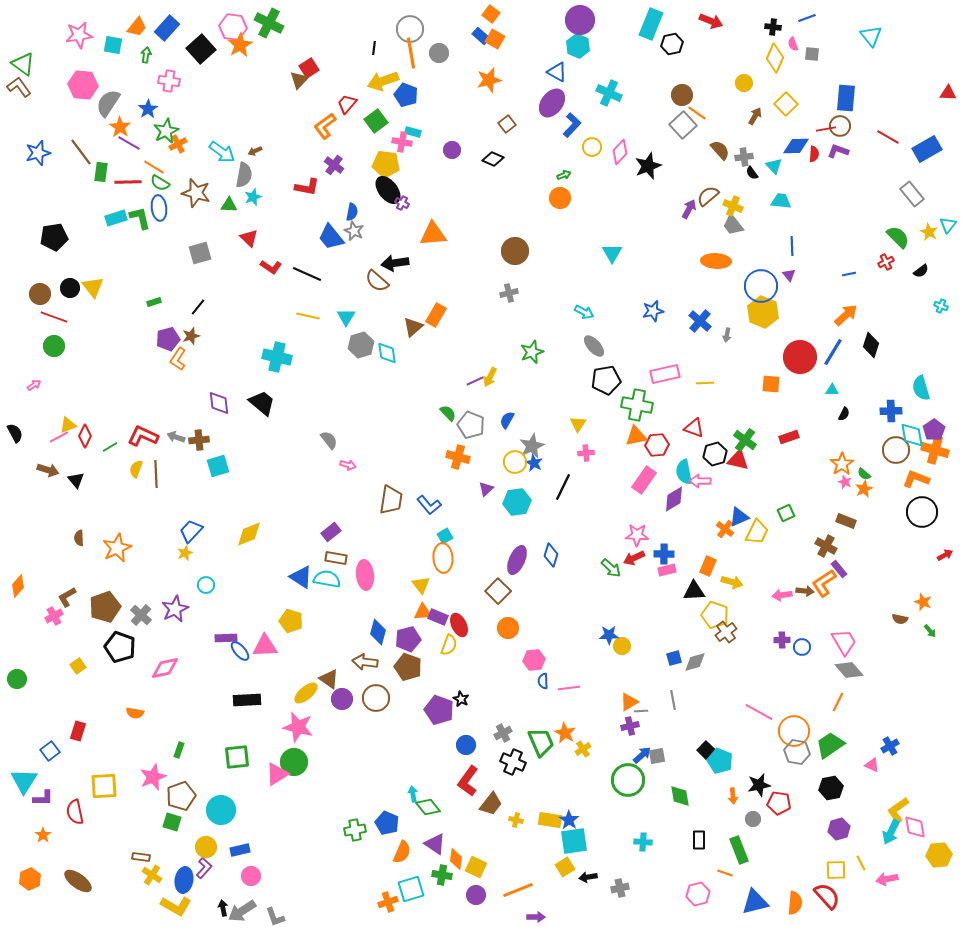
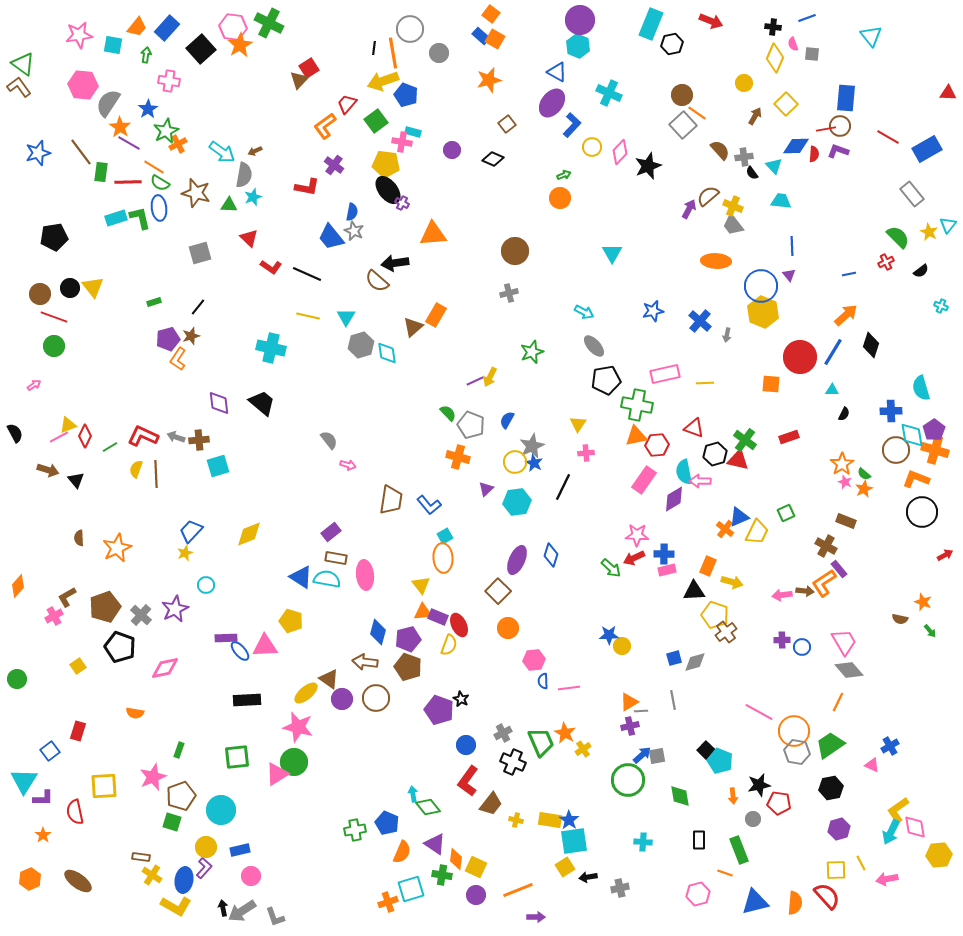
orange line at (411, 53): moved 18 px left
cyan cross at (277, 357): moved 6 px left, 9 px up
